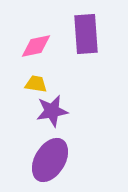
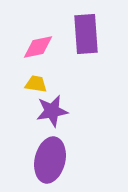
pink diamond: moved 2 px right, 1 px down
purple ellipse: rotated 18 degrees counterclockwise
